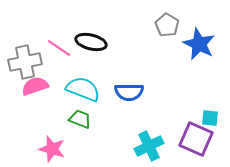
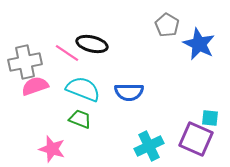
black ellipse: moved 1 px right, 2 px down
pink line: moved 8 px right, 5 px down
